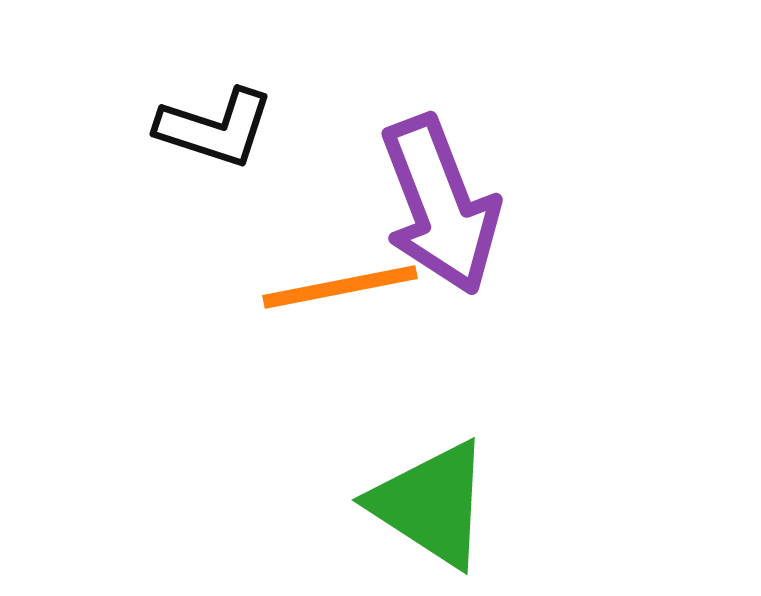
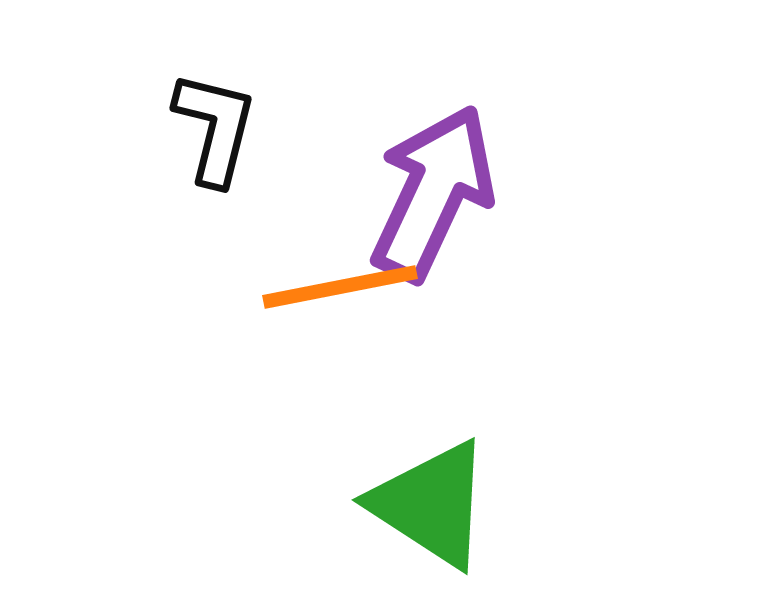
black L-shape: rotated 94 degrees counterclockwise
purple arrow: moved 7 px left, 12 px up; rotated 134 degrees counterclockwise
